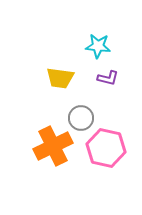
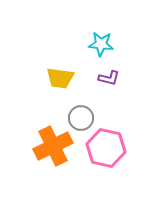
cyan star: moved 3 px right, 2 px up
purple L-shape: moved 1 px right
